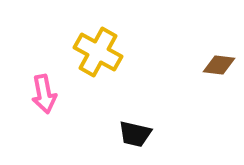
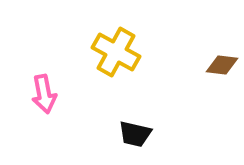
yellow cross: moved 18 px right
brown diamond: moved 3 px right
